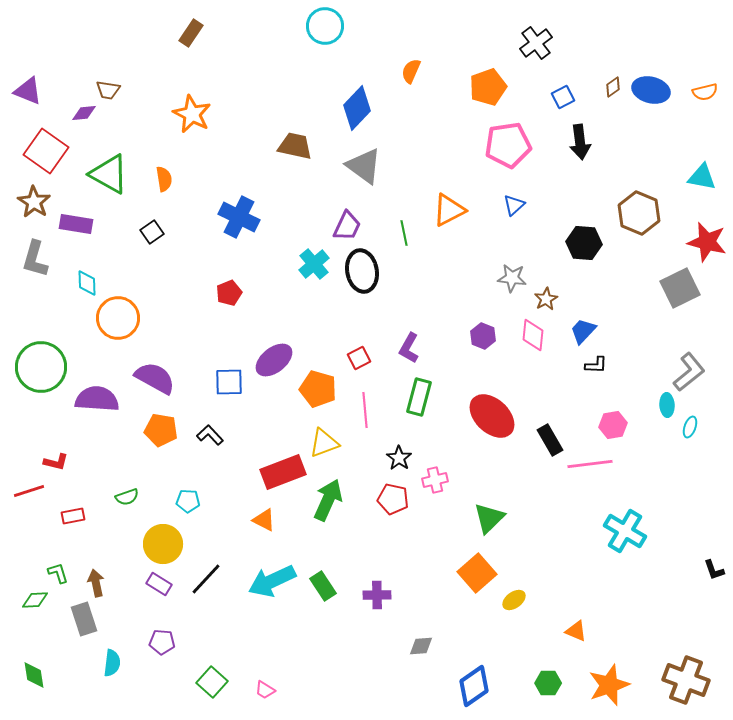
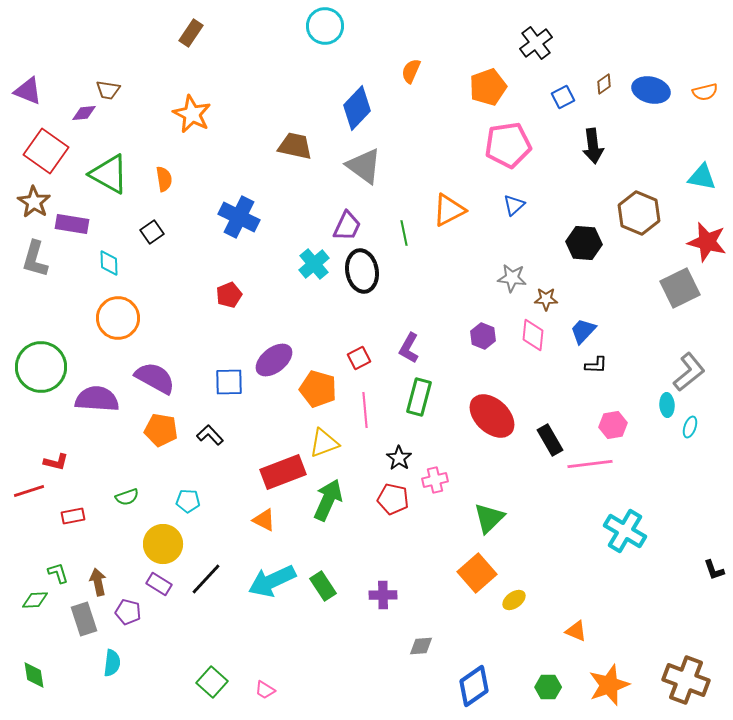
brown diamond at (613, 87): moved 9 px left, 3 px up
black arrow at (580, 142): moved 13 px right, 4 px down
purple rectangle at (76, 224): moved 4 px left
cyan diamond at (87, 283): moved 22 px right, 20 px up
red pentagon at (229, 293): moved 2 px down
brown star at (546, 299): rotated 30 degrees clockwise
brown arrow at (96, 583): moved 2 px right, 1 px up
purple cross at (377, 595): moved 6 px right
purple pentagon at (162, 642): moved 34 px left, 30 px up; rotated 10 degrees clockwise
green hexagon at (548, 683): moved 4 px down
